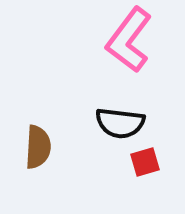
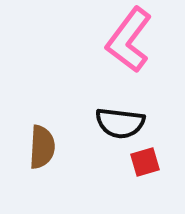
brown semicircle: moved 4 px right
